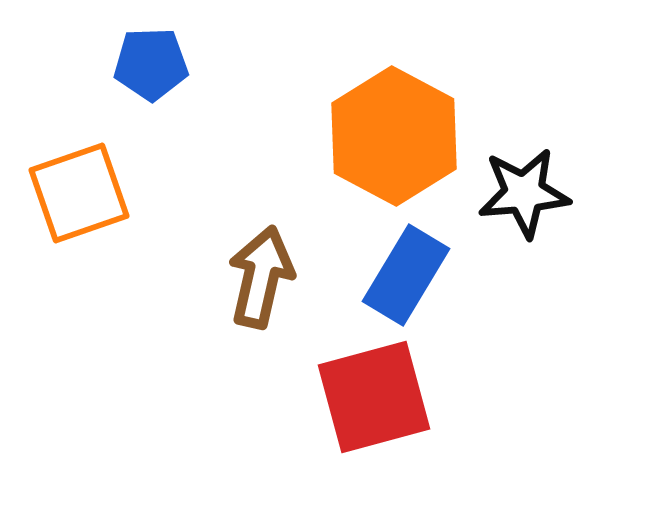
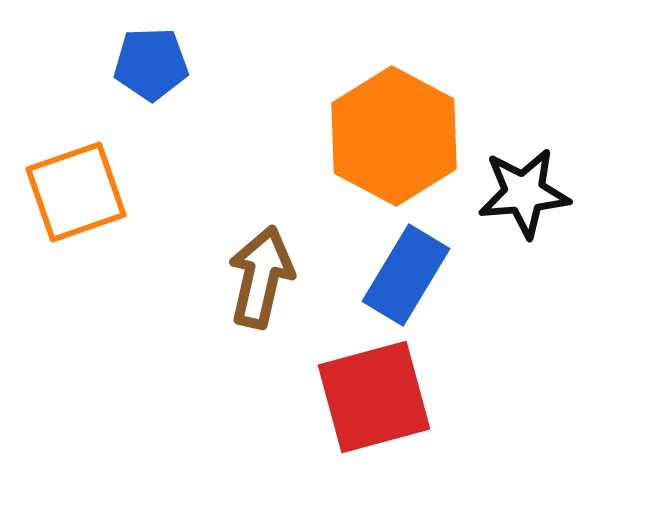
orange square: moved 3 px left, 1 px up
